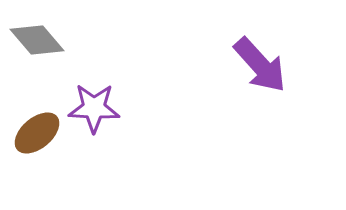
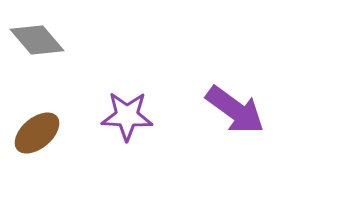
purple arrow: moved 25 px left, 45 px down; rotated 12 degrees counterclockwise
purple star: moved 33 px right, 8 px down
